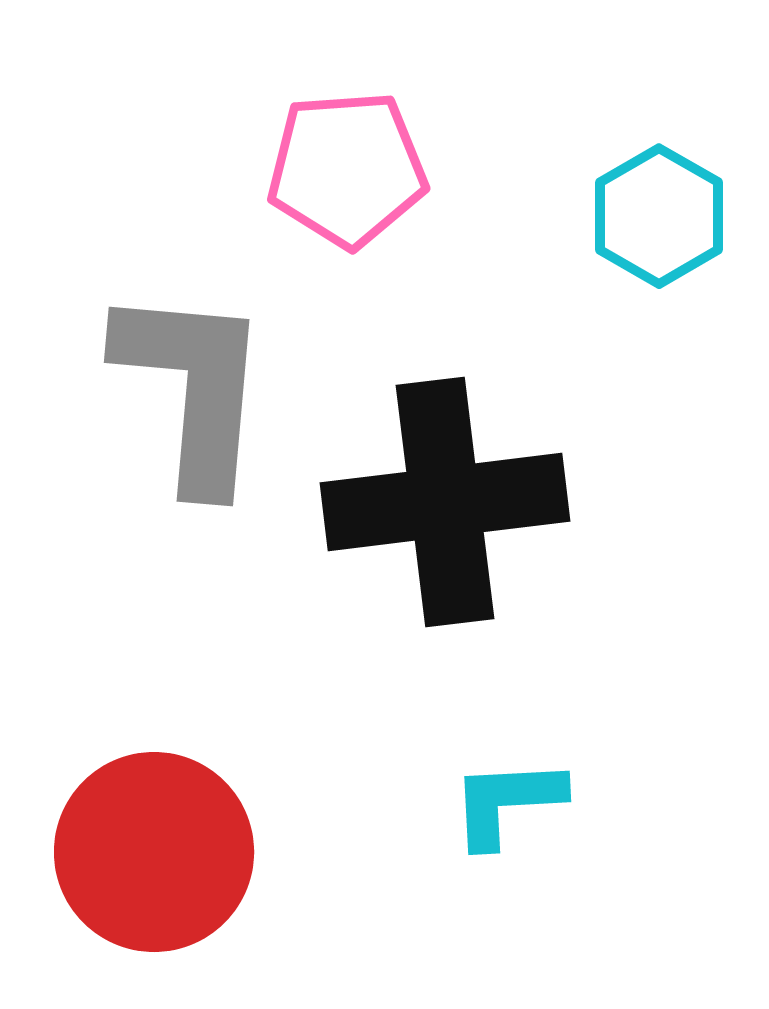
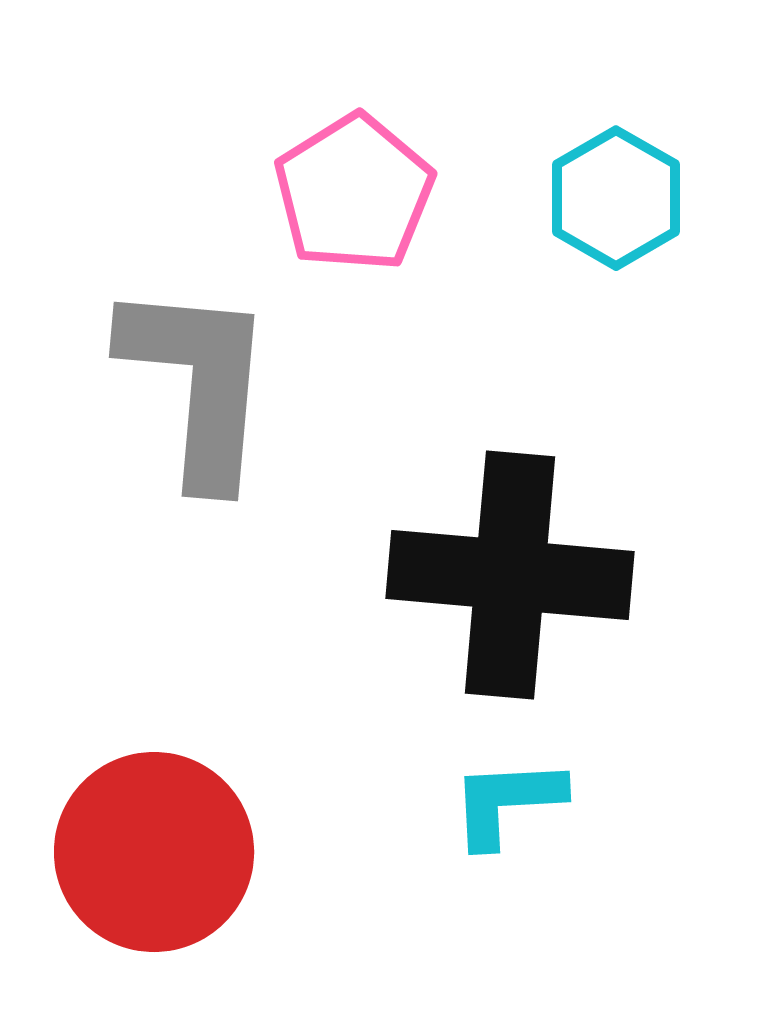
pink pentagon: moved 7 px right, 24 px down; rotated 28 degrees counterclockwise
cyan hexagon: moved 43 px left, 18 px up
gray L-shape: moved 5 px right, 5 px up
black cross: moved 65 px right, 73 px down; rotated 12 degrees clockwise
